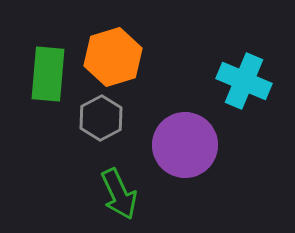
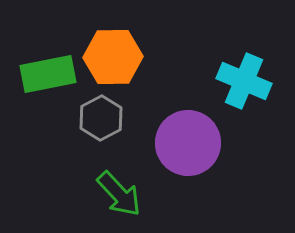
orange hexagon: rotated 16 degrees clockwise
green rectangle: rotated 74 degrees clockwise
purple circle: moved 3 px right, 2 px up
green arrow: rotated 18 degrees counterclockwise
